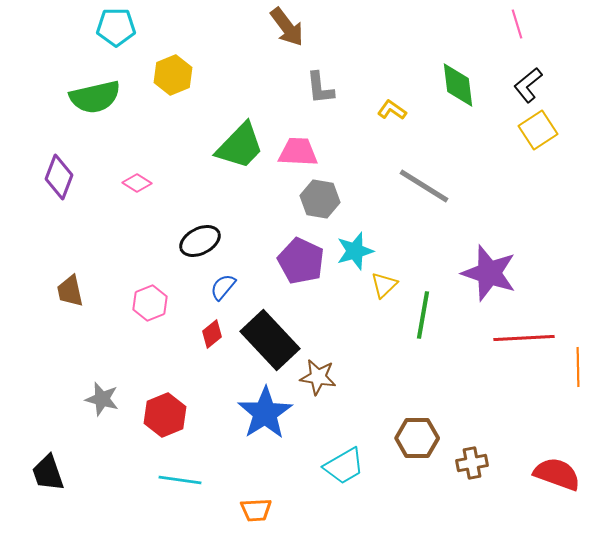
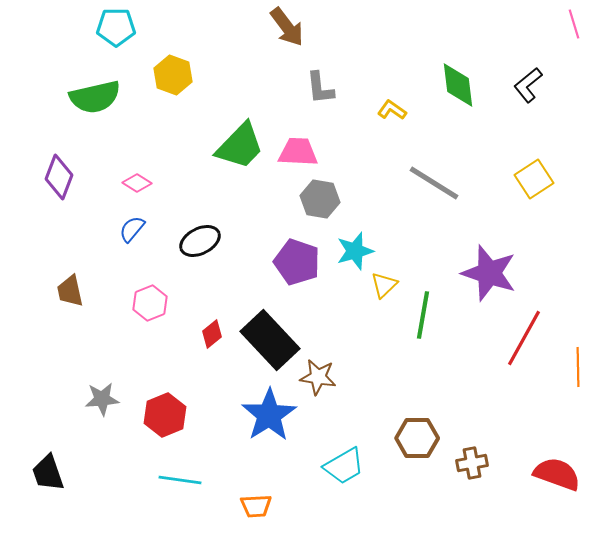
pink line: moved 57 px right
yellow hexagon: rotated 18 degrees counterclockwise
yellow square: moved 4 px left, 49 px down
gray line: moved 10 px right, 3 px up
purple pentagon: moved 4 px left, 1 px down; rotated 6 degrees counterclockwise
blue semicircle: moved 91 px left, 58 px up
red line: rotated 58 degrees counterclockwise
gray star: rotated 20 degrees counterclockwise
blue star: moved 4 px right, 2 px down
orange trapezoid: moved 4 px up
